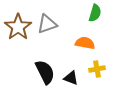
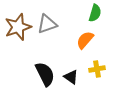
brown star: rotated 16 degrees clockwise
orange semicircle: moved 3 px up; rotated 60 degrees counterclockwise
black semicircle: moved 2 px down
black triangle: moved 1 px up; rotated 14 degrees clockwise
